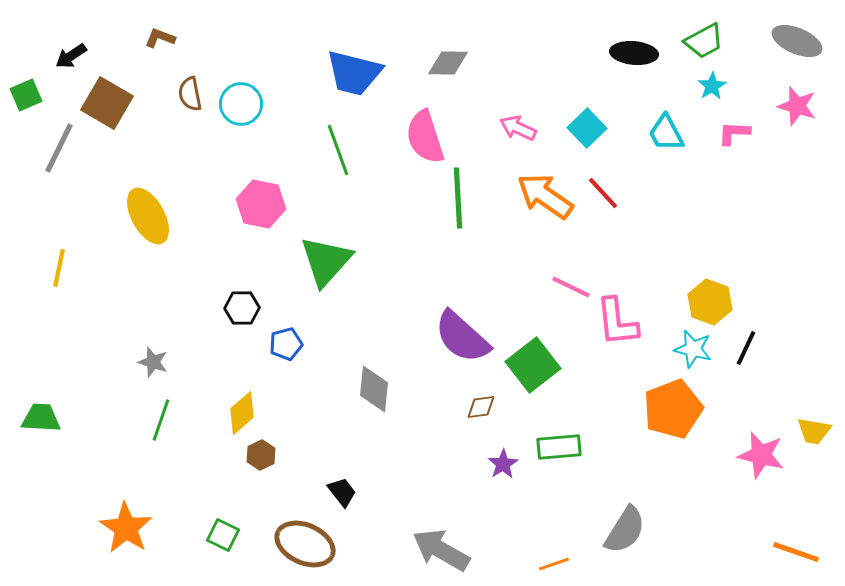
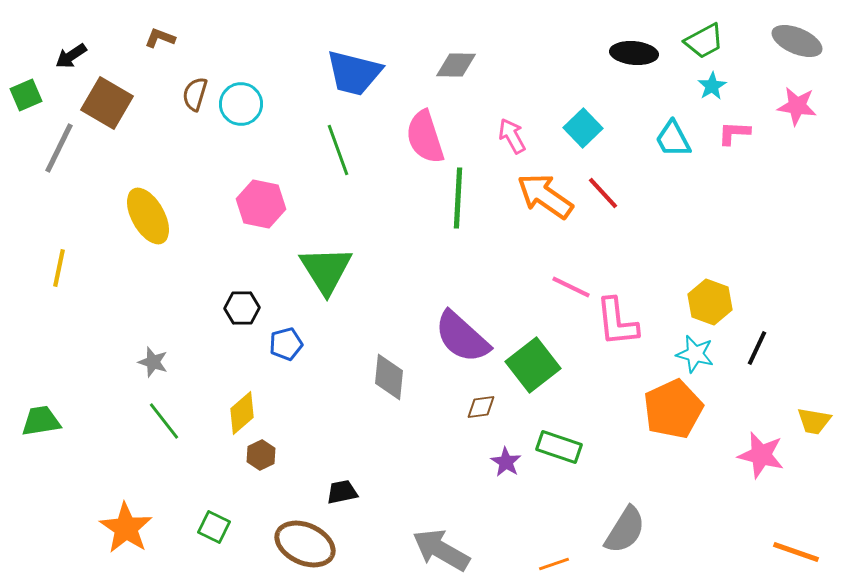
gray diamond at (448, 63): moved 8 px right, 2 px down
brown semicircle at (190, 94): moved 5 px right; rotated 28 degrees clockwise
pink star at (797, 106): rotated 9 degrees counterclockwise
pink arrow at (518, 128): moved 6 px left, 8 px down; rotated 36 degrees clockwise
cyan square at (587, 128): moved 4 px left
cyan trapezoid at (666, 133): moved 7 px right, 6 px down
green line at (458, 198): rotated 6 degrees clockwise
green triangle at (326, 261): moved 9 px down; rotated 14 degrees counterclockwise
black line at (746, 348): moved 11 px right
cyan star at (693, 349): moved 2 px right, 5 px down
gray diamond at (374, 389): moved 15 px right, 12 px up
orange pentagon at (673, 409): rotated 4 degrees counterclockwise
green trapezoid at (41, 418): moved 3 px down; rotated 12 degrees counterclockwise
green line at (161, 420): moved 3 px right, 1 px down; rotated 57 degrees counterclockwise
yellow trapezoid at (814, 431): moved 10 px up
green rectangle at (559, 447): rotated 24 degrees clockwise
purple star at (503, 464): moved 3 px right, 2 px up; rotated 8 degrees counterclockwise
black trapezoid at (342, 492): rotated 64 degrees counterclockwise
green square at (223, 535): moved 9 px left, 8 px up
